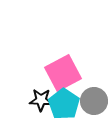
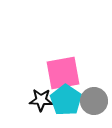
pink square: rotated 18 degrees clockwise
cyan pentagon: moved 2 px right, 4 px up
